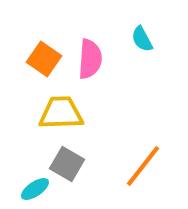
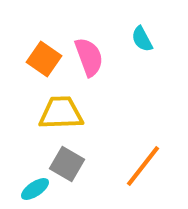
pink semicircle: moved 1 px left, 2 px up; rotated 24 degrees counterclockwise
